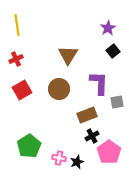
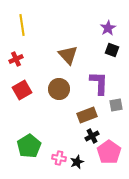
yellow line: moved 5 px right
black square: moved 1 px left, 1 px up; rotated 32 degrees counterclockwise
brown triangle: rotated 15 degrees counterclockwise
gray square: moved 1 px left, 3 px down
